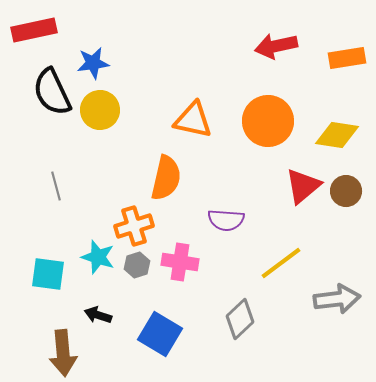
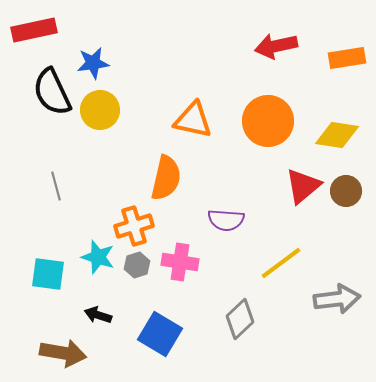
brown arrow: rotated 75 degrees counterclockwise
